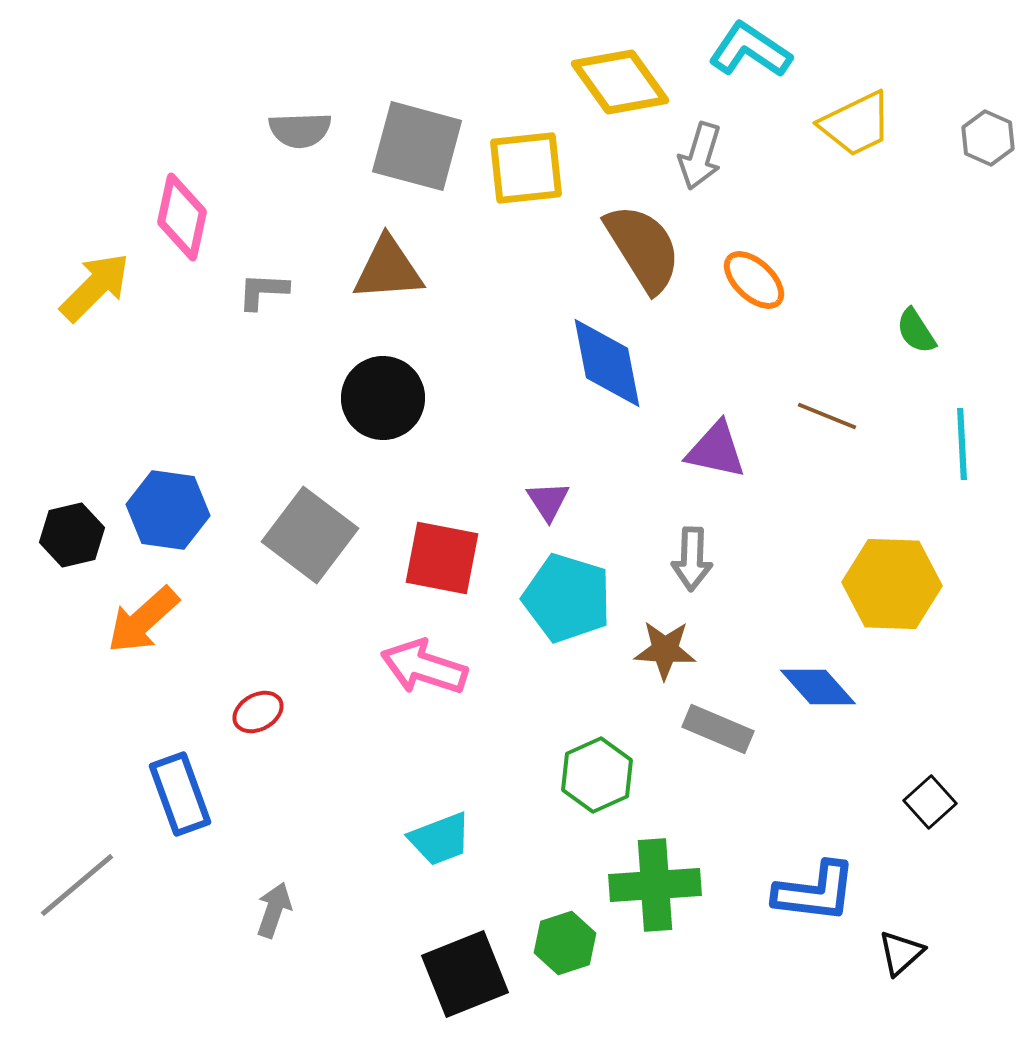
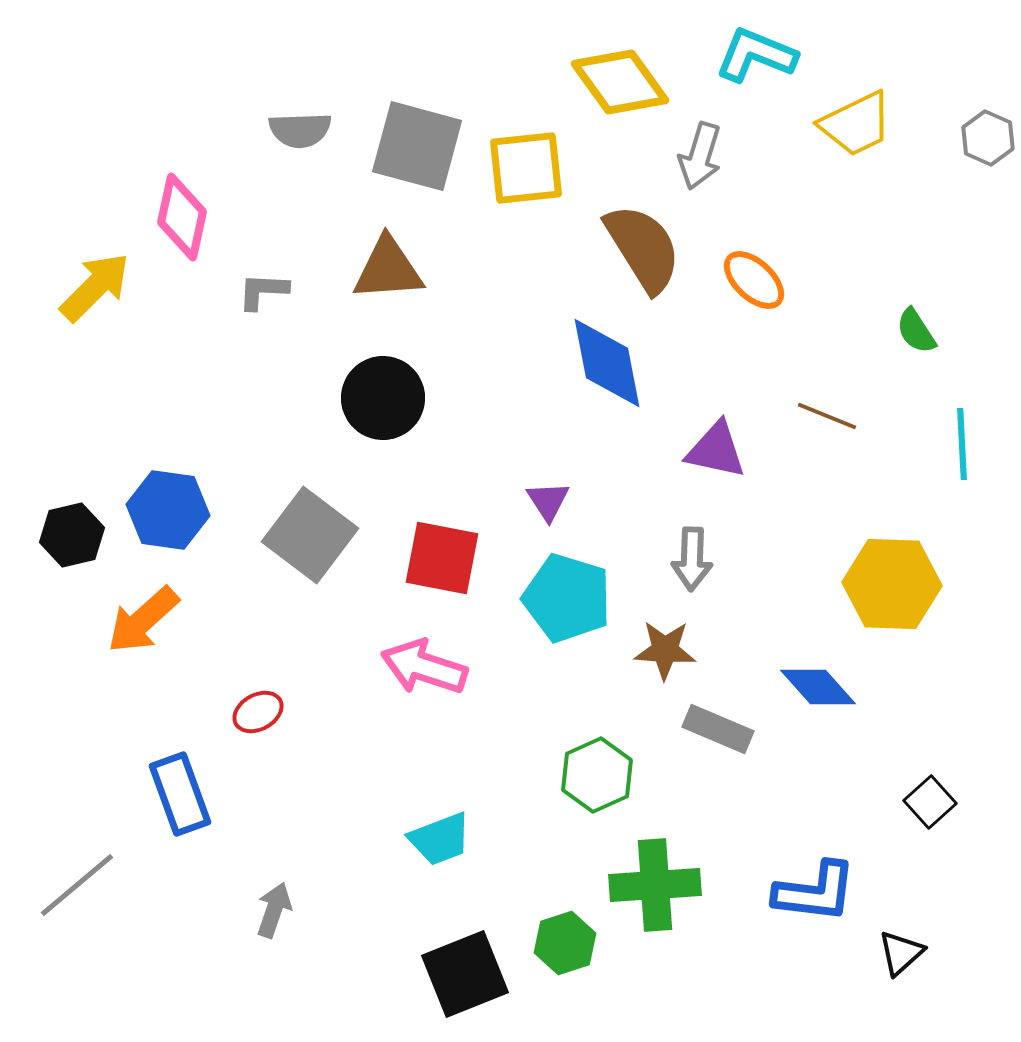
cyan L-shape at (750, 50): moved 6 px right, 5 px down; rotated 12 degrees counterclockwise
